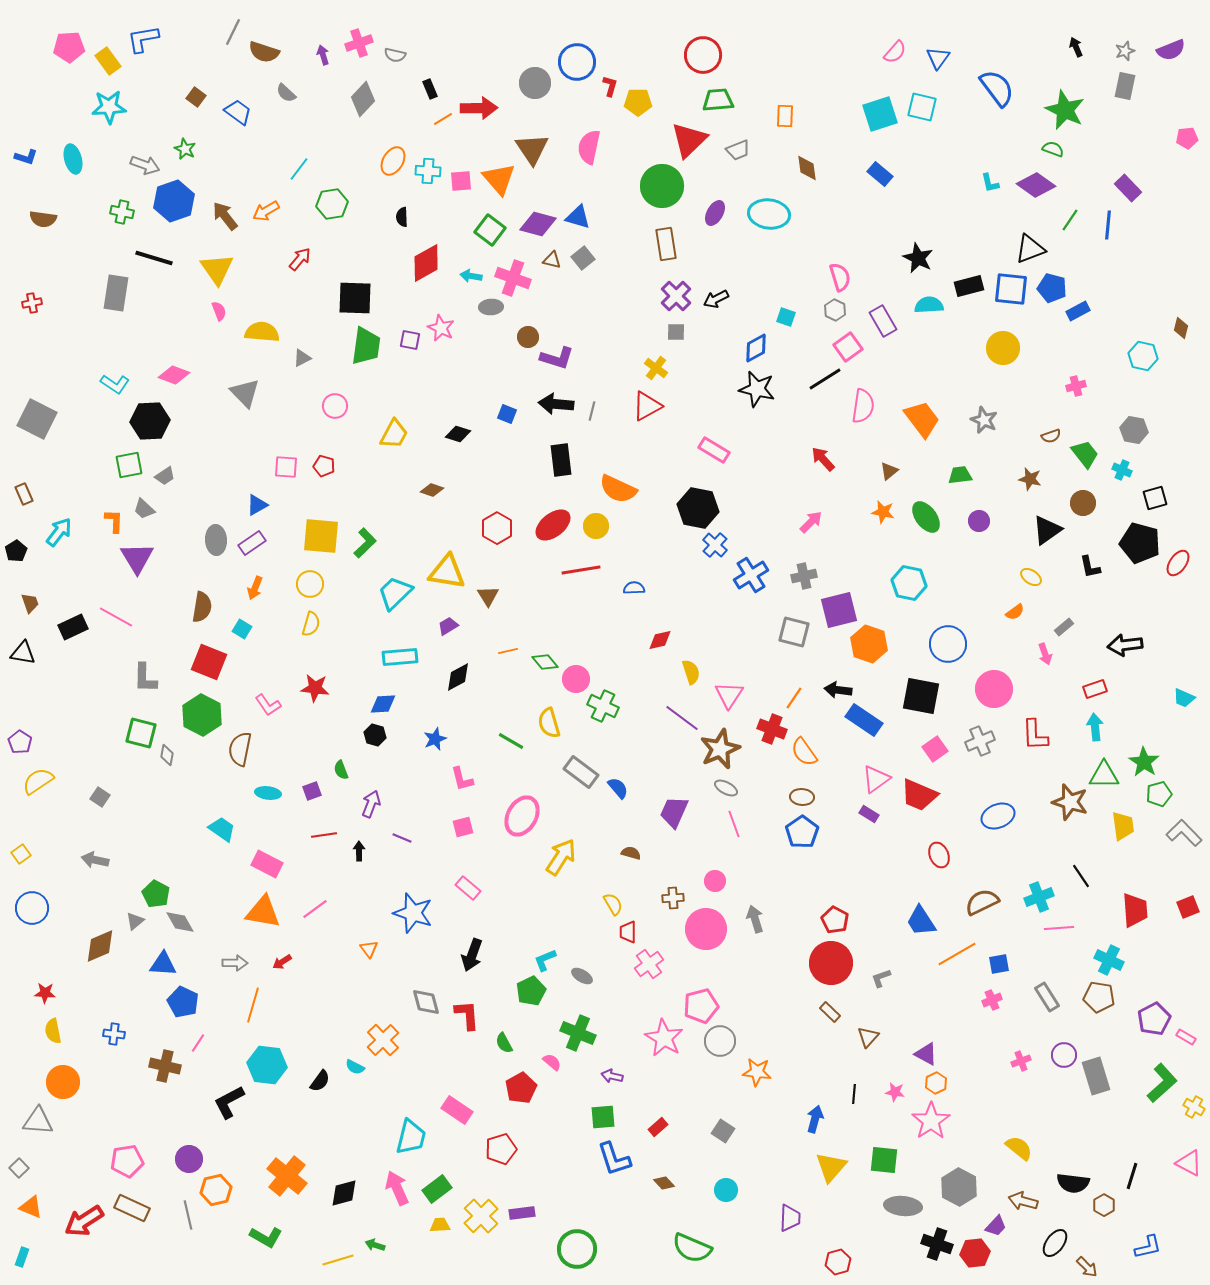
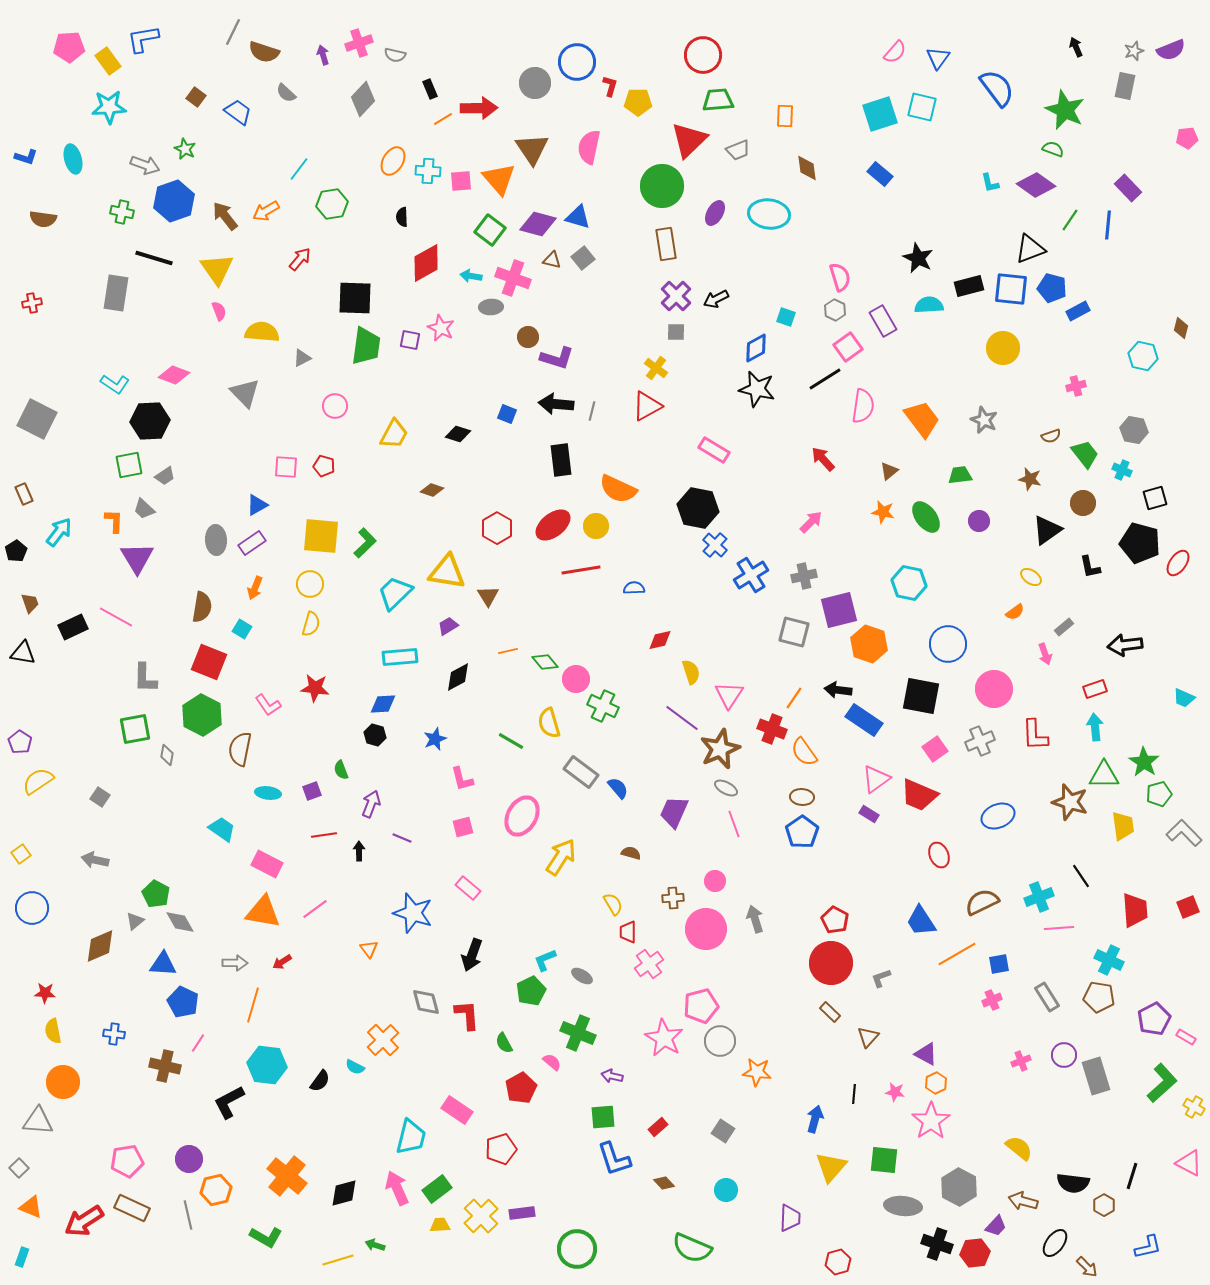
gray star at (1125, 51): moved 9 px right
green square at (141, 733): moved 6 px left, 4 px up; rotated 24 degrees counterclockwise
